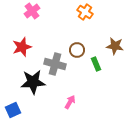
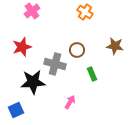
green rectangle: moved 4 px left, 10 px down
blue square: moved 3 px right
